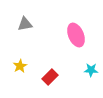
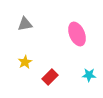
pink ellipse: moved 1 px right, 1 px up
yellow star: moved 5 px right, 4 px up
cyan star: moved 2 px left, 5 px down
